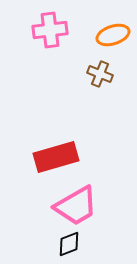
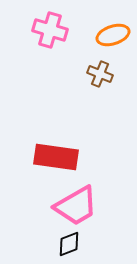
pink cross: rotated 24 degrees clockwise
red rectangle: rotated 24 degrees clockwise
